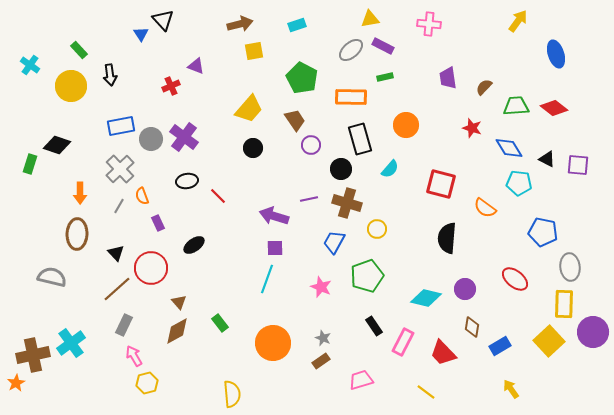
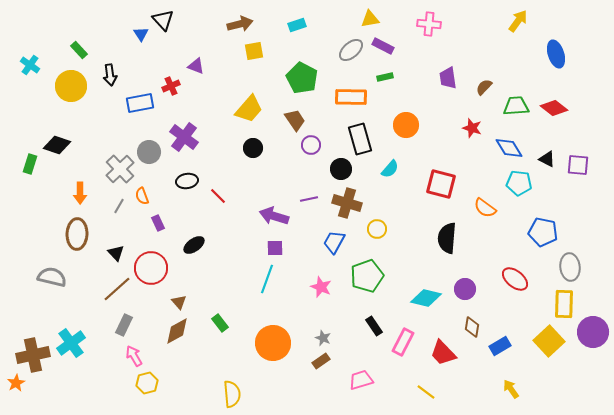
blue rectangle at (121, 126): moved 19 px right, 23 px up
gray circle at (151, 139): moved 2 px left, 13 px down
